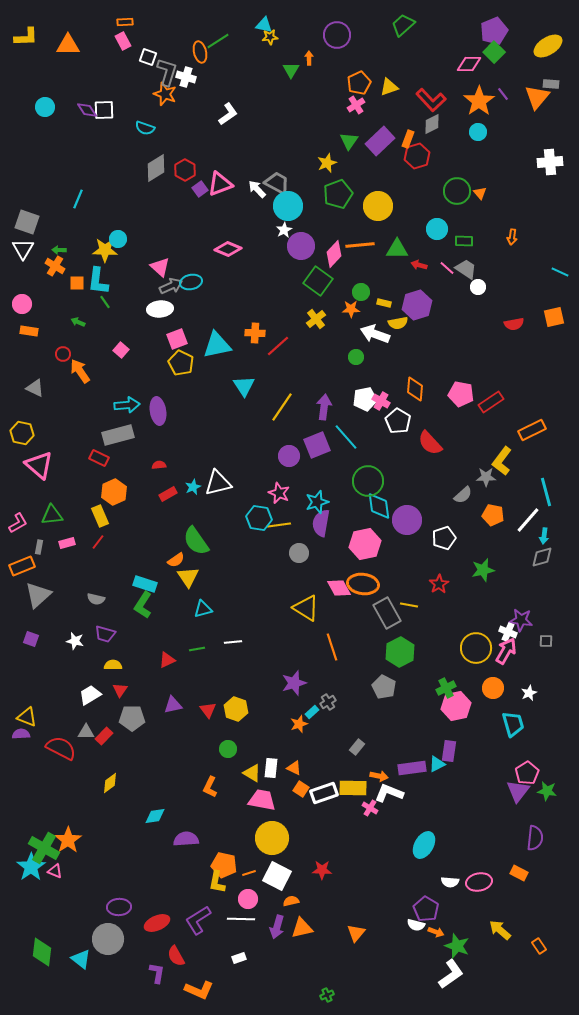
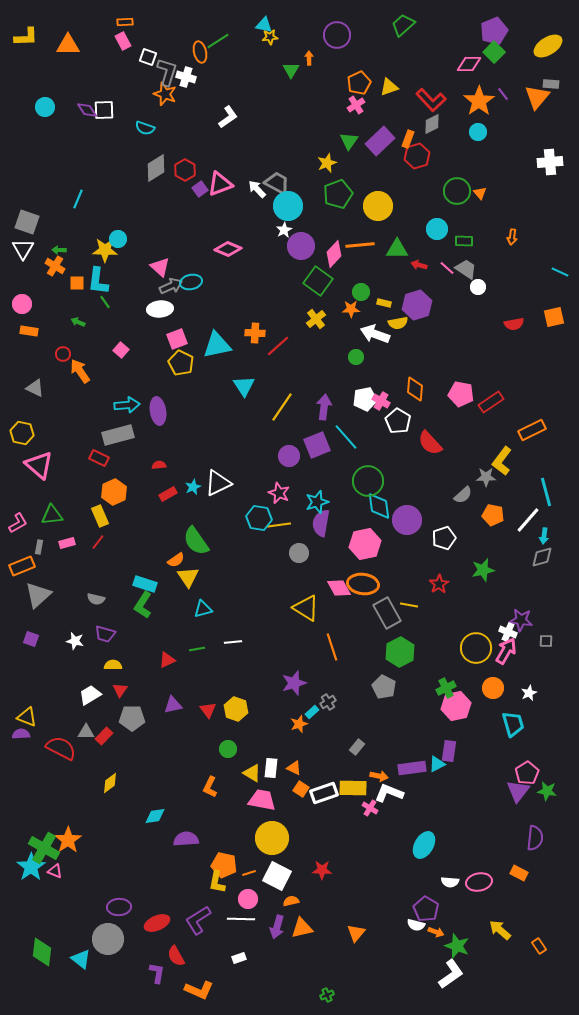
white L-shape at (228, 114): moved 3 px down
white triangle at (218, 483): rotated 12 degrees counterclockwise
